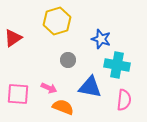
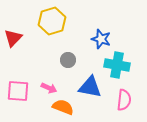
yellow hexagon: moved 5 px left
red triangle: rotated 12 degrees counterclockwise
pink square: moved 3 px up
